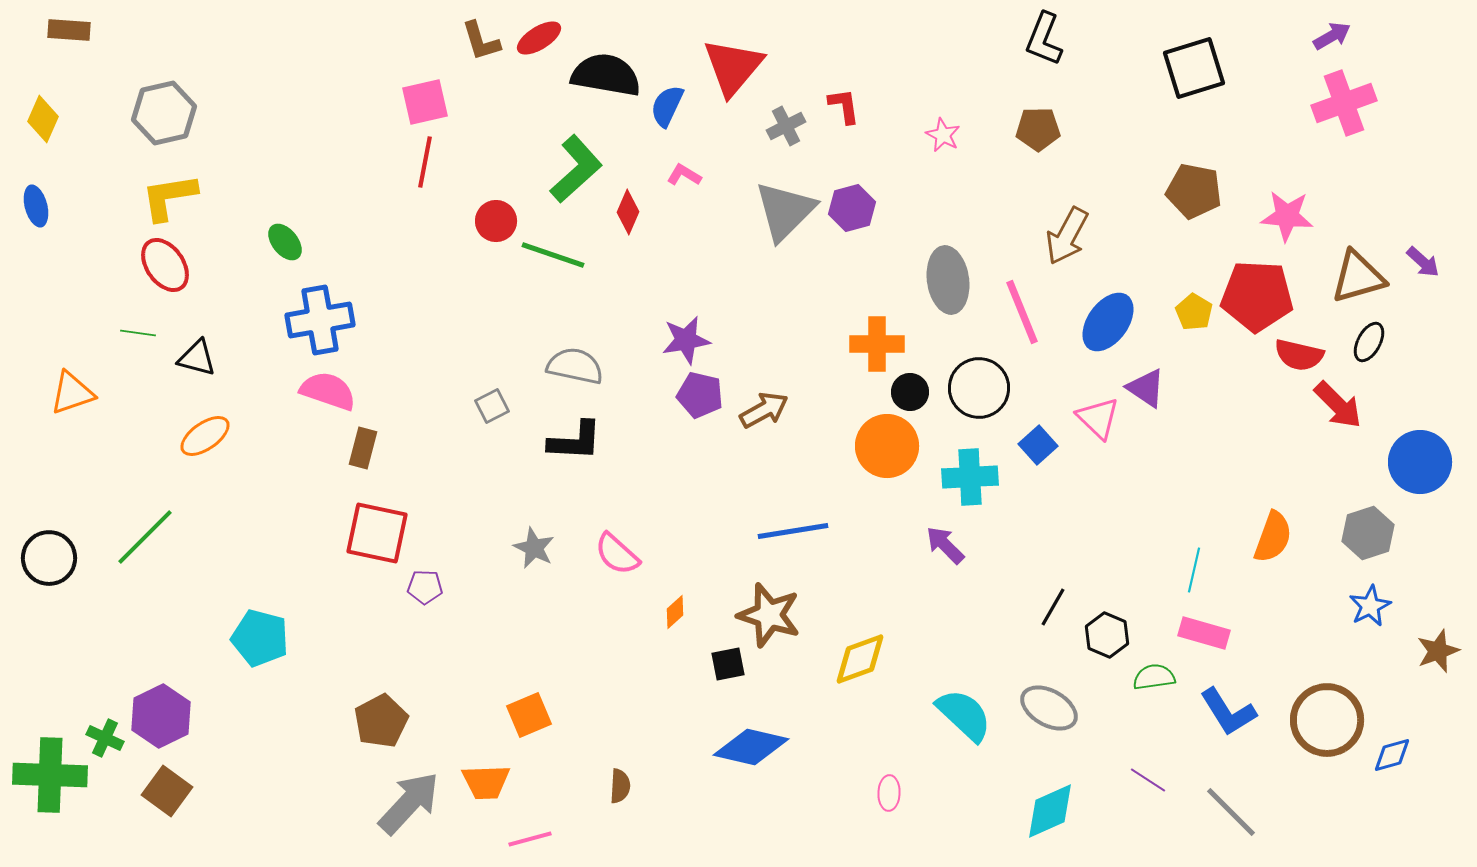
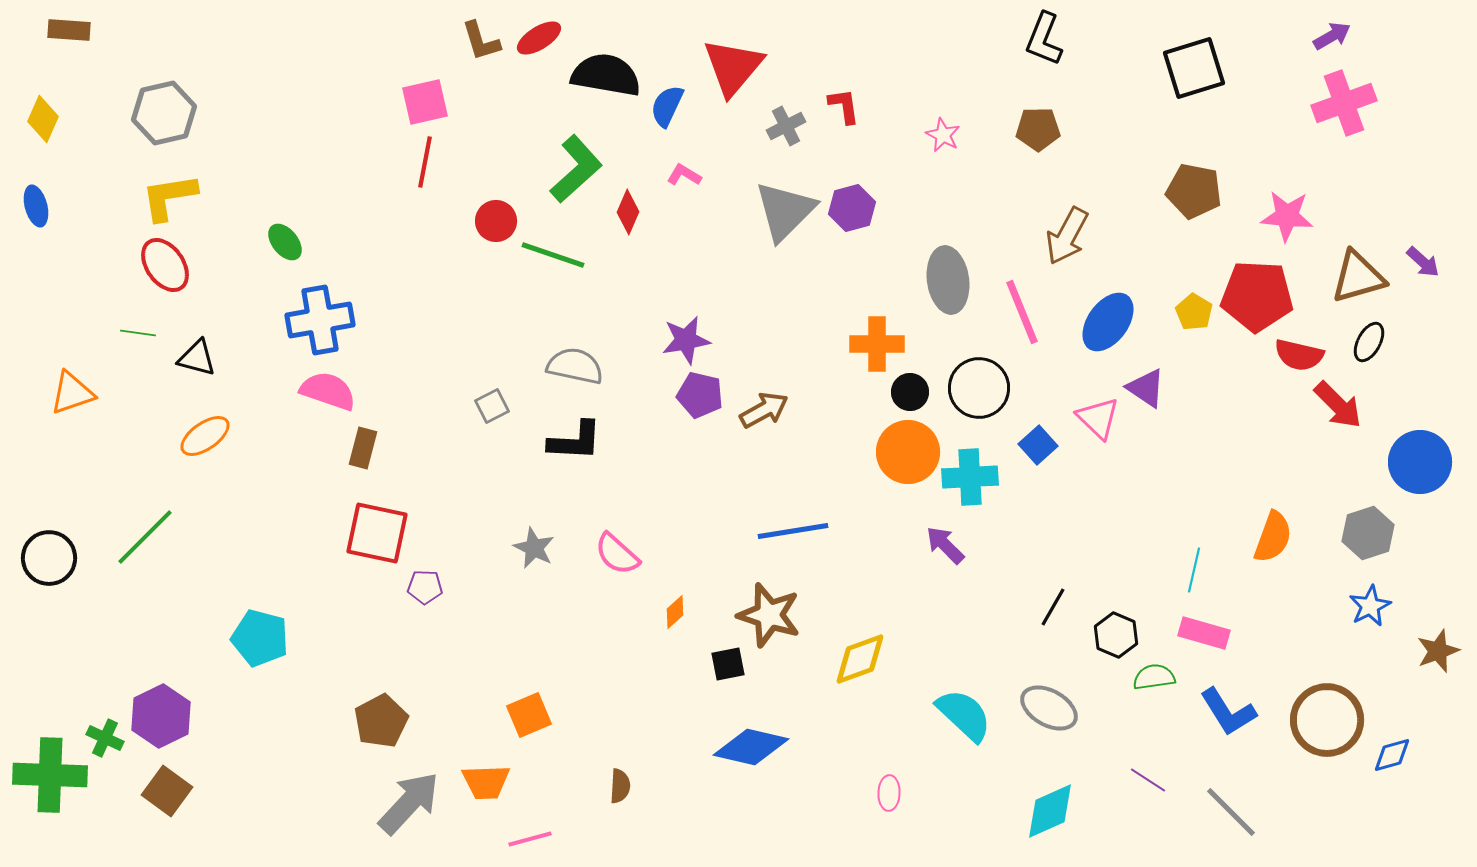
orange circle at (887, 446): moved 21 px right, 6 px down
black hexagon at (1107, 635): moved 9 px right
